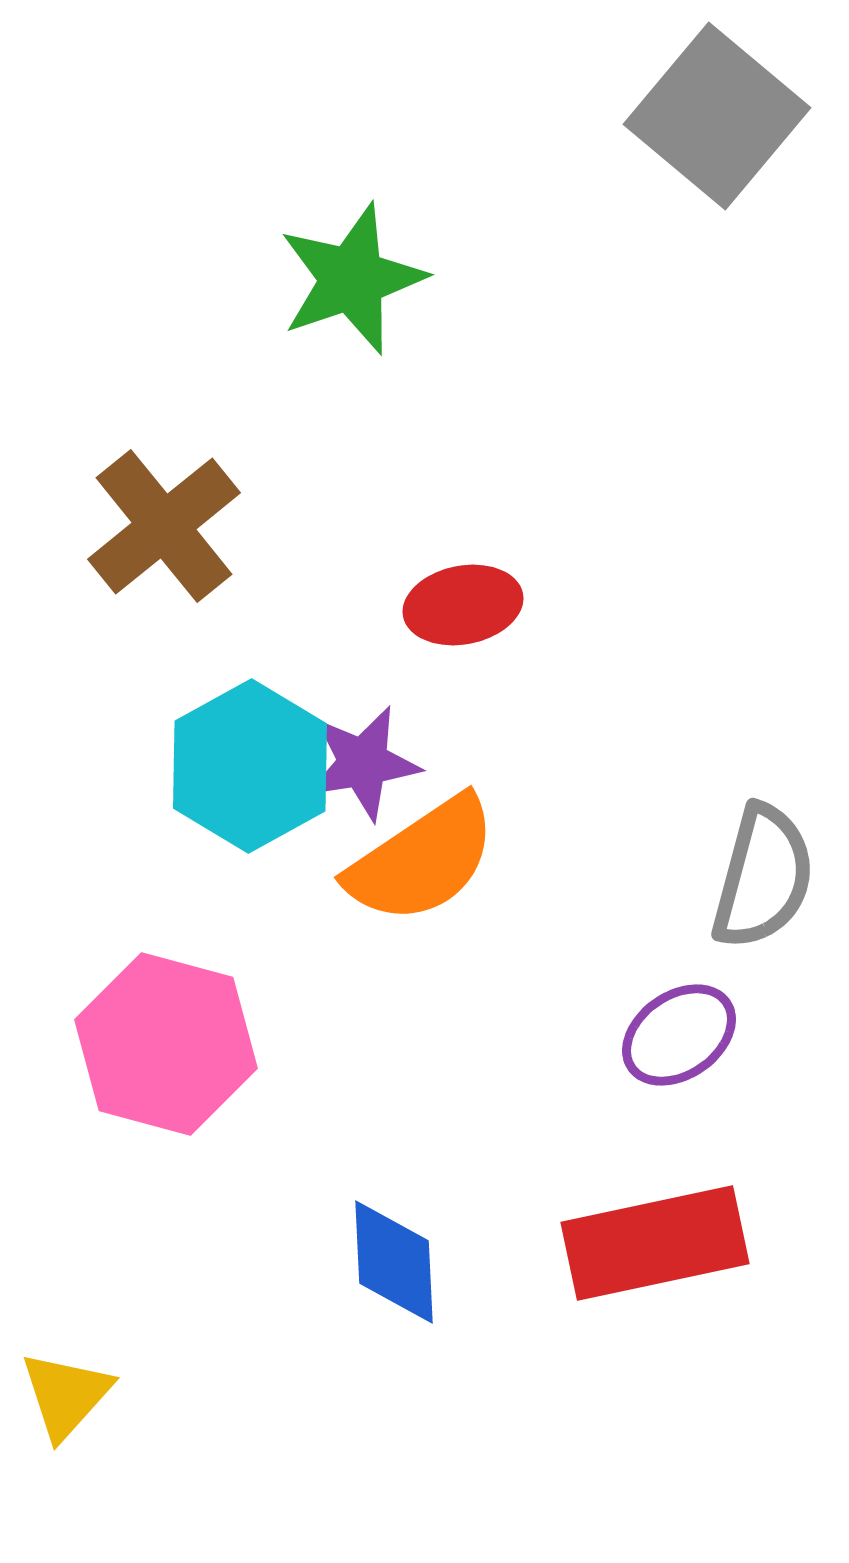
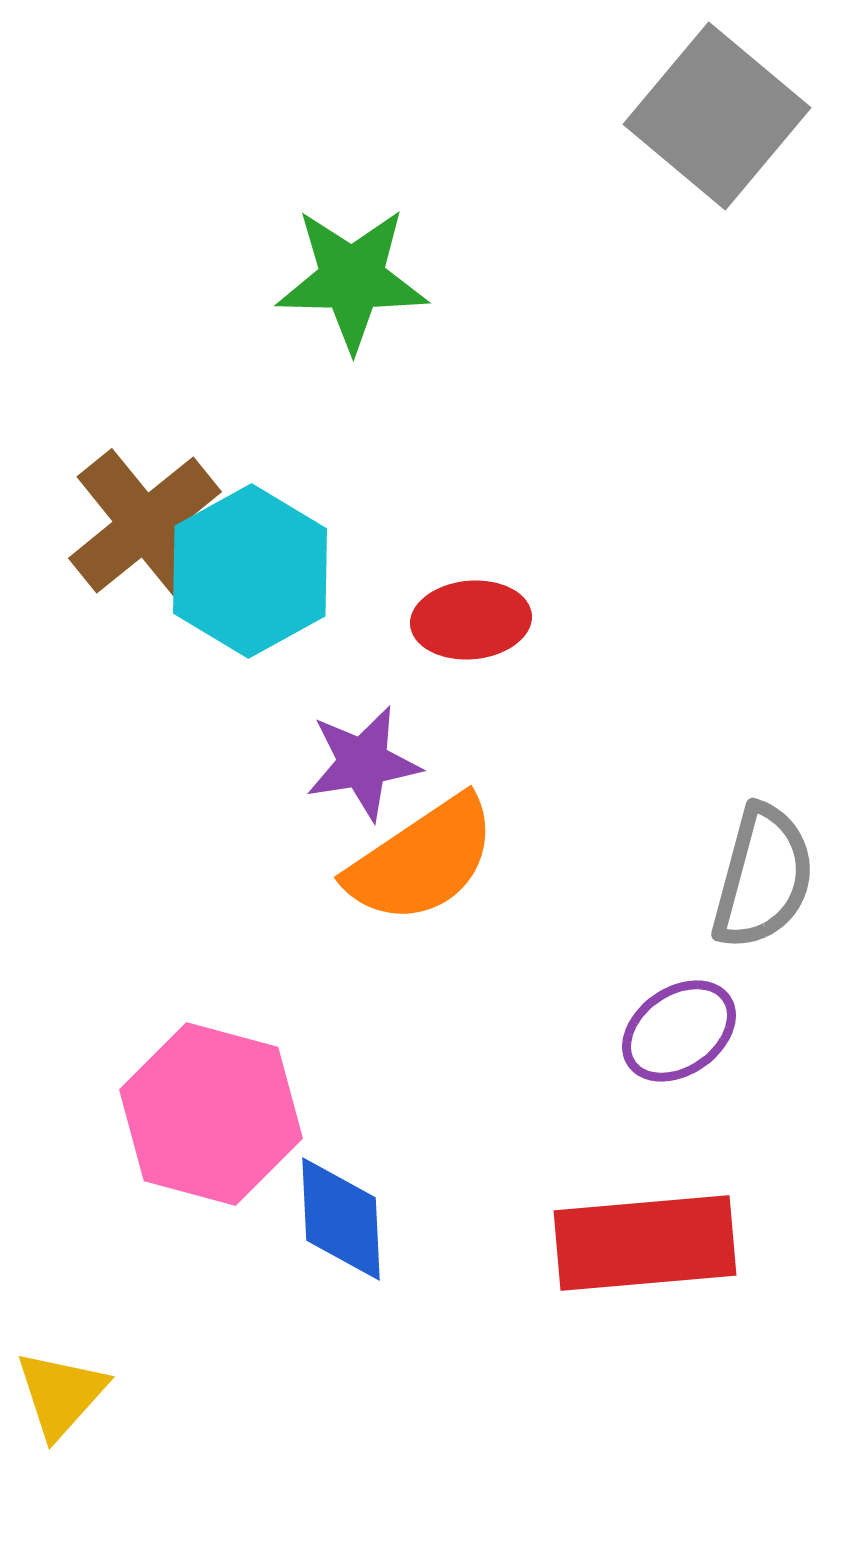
green star: rotated 20 degrees clockwise
brown cross: moved 19 px left, 1 px up
red ellipse: moved 8 px right, 15 px down; rotated 6 degrees clockwise
cyan hexagon: moved 195 px up
purple ellipse: moved 4 px up
pink hexagon: moved 45 px right, 70 px down
red rectangle: moved 10 px left; rotated 7 degrees clockwise
blue diamond: moved 53 px left, 43 px up
yellow triangle: moved 5 px left, 1 px up
